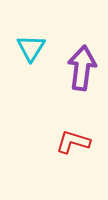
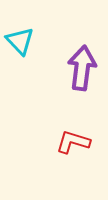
cyan triangle: moved 11 px left, 7 px up; rotated 16 degrees counterclockwise
